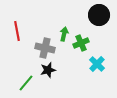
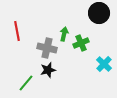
black circle: moved 2 px up
gray cross: moved 2 px right
cyan cross: moved 7 px right
